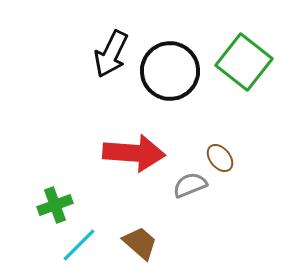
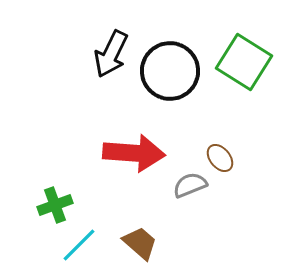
green square: rotated 6 degrees counterclockwise
